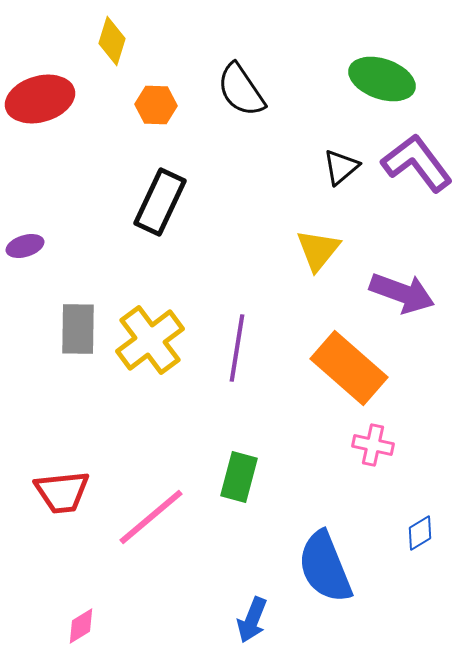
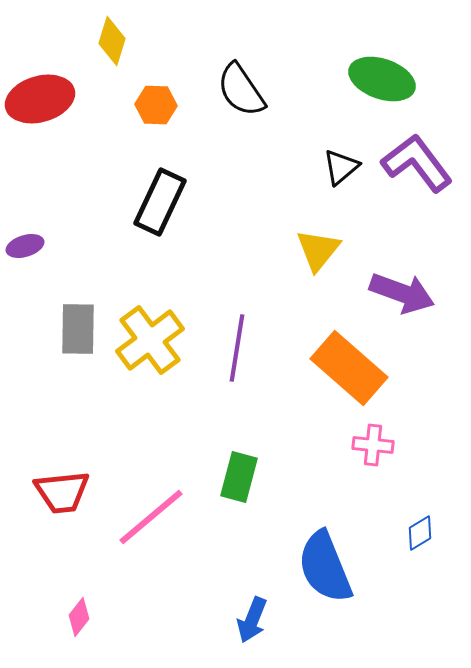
pink cross: rotated 6 degrees counterclockwise
pink diamond: moved 2 px left, 9 px up; rotated 21 degrees counterclockwise
